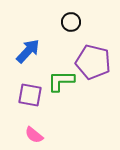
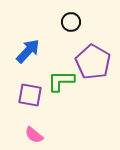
purple pentagon: rotated 16 degrees clockwise
